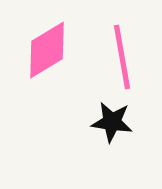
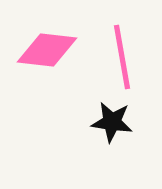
pink diamond: rotated 38 degrees clockwise
